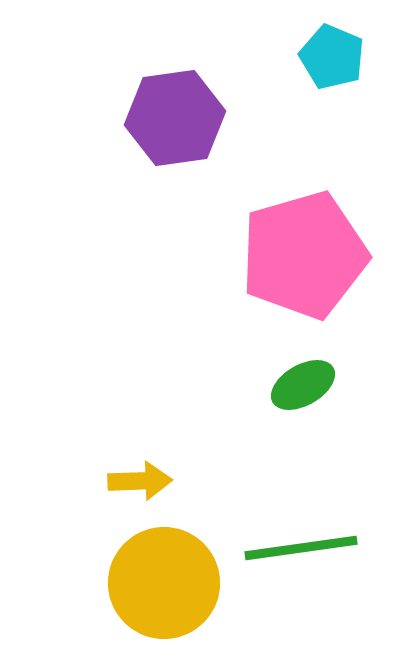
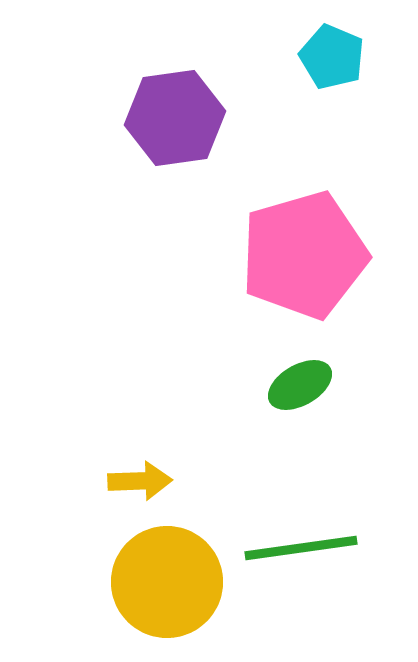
green ellipse: moved 3 px left
yellow circle: moved 3 px right, 1 px up
